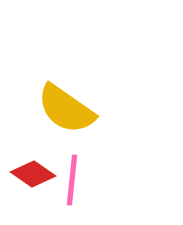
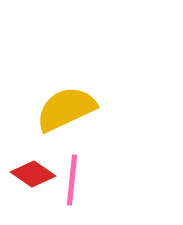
yellow semicircle: rotated 120 degrees clockwise
